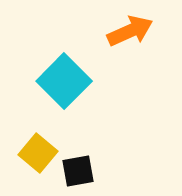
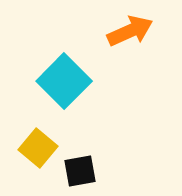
yellow square: moved 5 px up
black square: moved 2 px right
